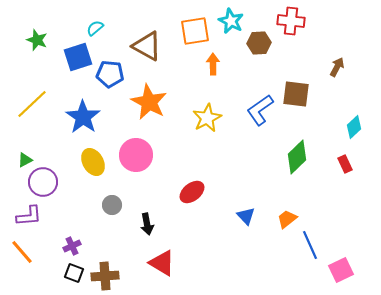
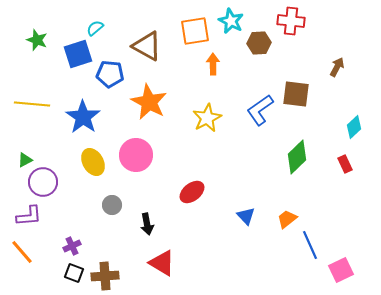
blue square: moved 3 px up
yellow line: rotated 48 degrees clockwise
